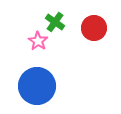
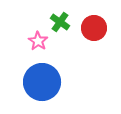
green cross: moved 5 px right
blue circle: moved 5 px right, 4 px up
